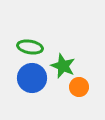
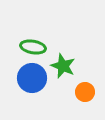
green ellipse: moved 3 px right
orange circle: moved 6 px right, 5 px down
